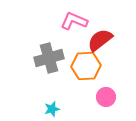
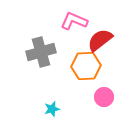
gray cross: moved 8 px left, 6 px up
pink circle: moved 2 px left
